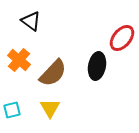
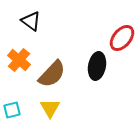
brown semicircle: moved 1 px left, 1 px down
